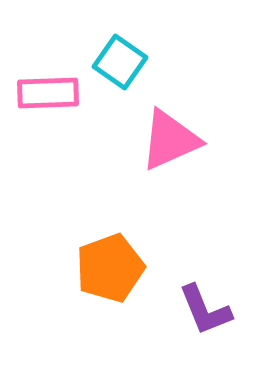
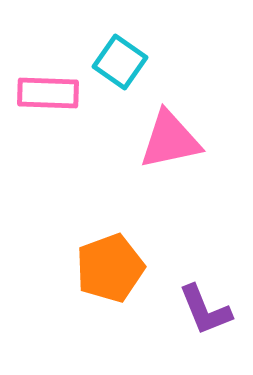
pink rectangle: rotated 4 degrees clockwise
pink triangle: rotated 12 degrees clockwise
